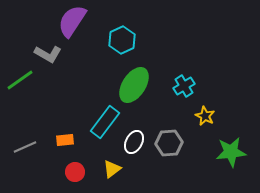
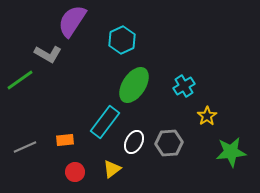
yellow star: moved 2 px right; rotated 12 degrees clockwise
